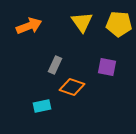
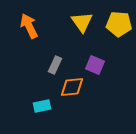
orange arrow: rotated 95 degrees counterclockwise
purple square: moved 12 px left, 2 px up; rotated 12 degrees clockwise
orange diamond: rotated 25 degrees counterclockwise
